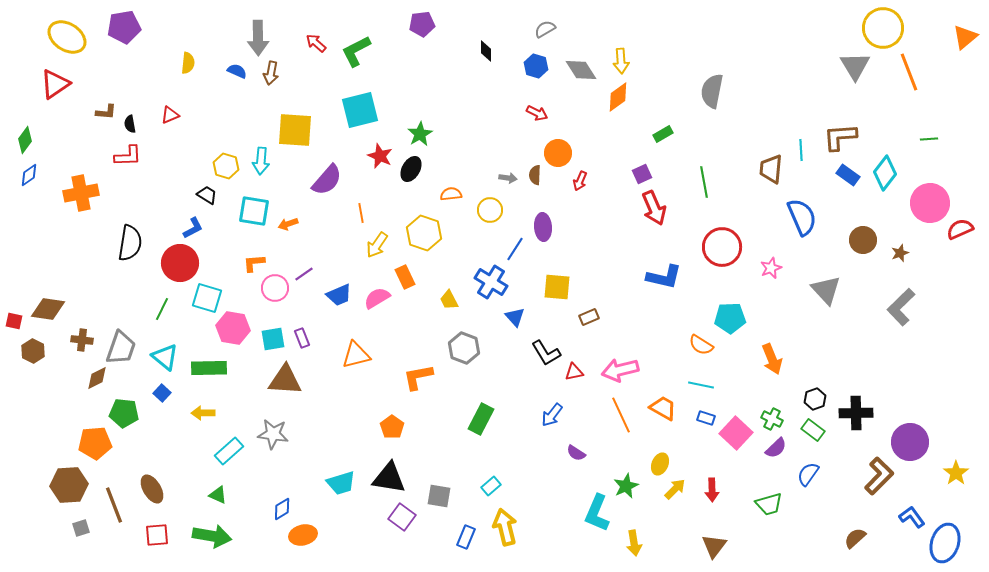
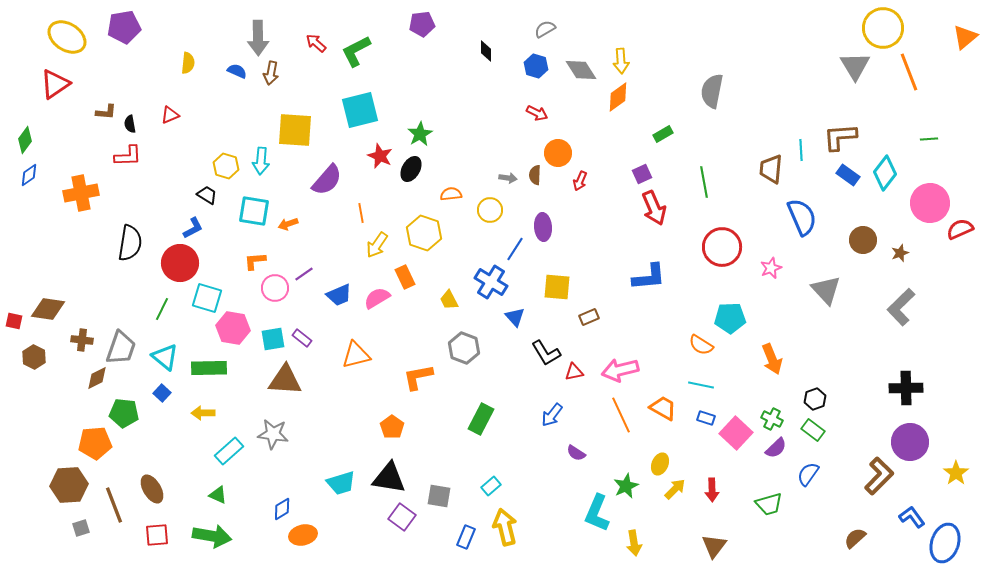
orange L-shape at (254, 263): moved 1 px right, 2 px up
blue L-shape at (664, 277): moved 15 px left; rotated 18 degrees counterclockwise
purple rectangle at (302, 338): rotated 30 degrees counterclockwise
brown hexagon at (33, 351): moved 1 px right, 6 px down
black cross at (856, 413): moved 50 px right, 25 px up
